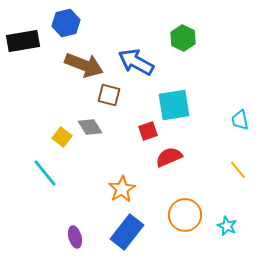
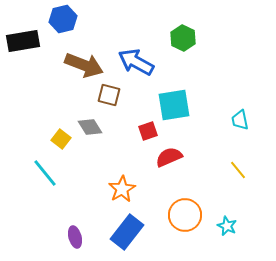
blue hexagon: moved 3 px left, 4 px up
yellow square: moved 1 px left, 2 px down
